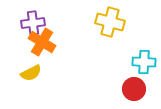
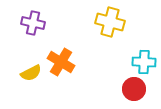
purple cross: rotated 20 degrees clockwise
orange cross: moved 19 px right, 20 px down
